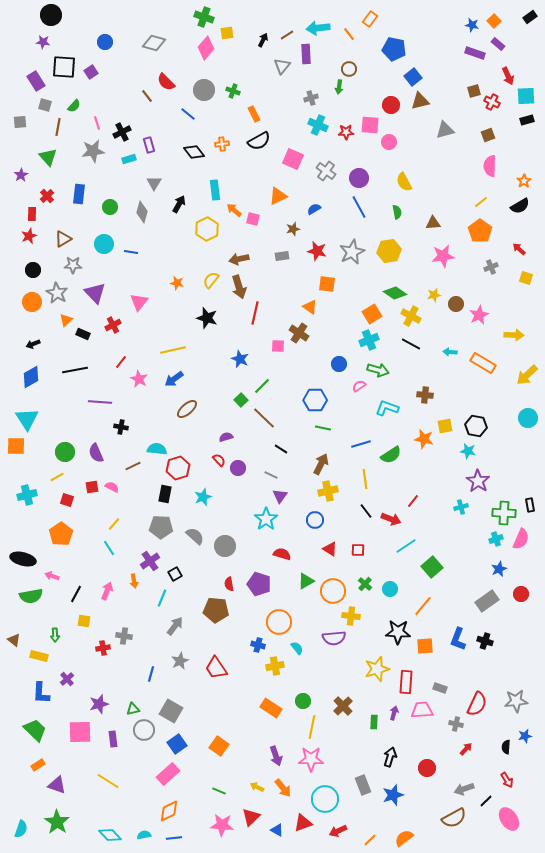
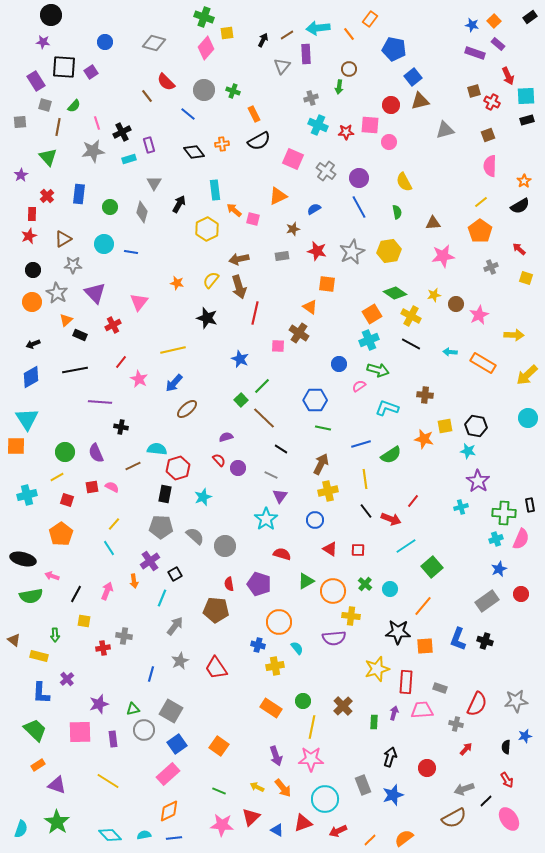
black rectangle at (83, 334): moved 3 px left, 1 px down
blue arrow at (174, 379): moved 4 px down; rotated 12 degrees counterclockwise
